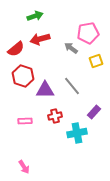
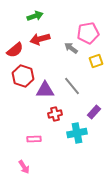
red semicircle: moved 1 px left, 1 px down
red cross: moved 2 px up
pink rectangle: moved 9 px right, 18 px down
